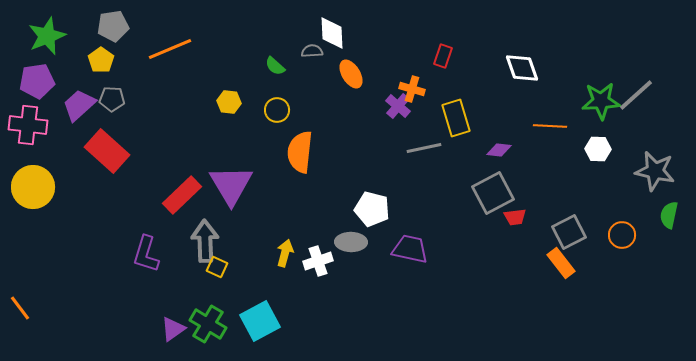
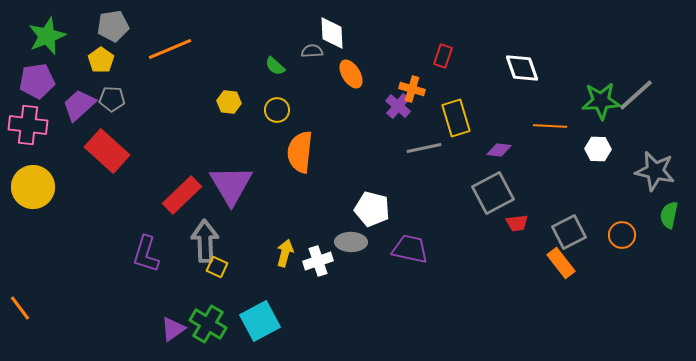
red trapezoid at (515, 217): moved 2 px right, 6 px down
